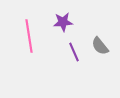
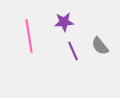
purple star: moved 1 px right
purple line: moved 1 px left, 1 px up
